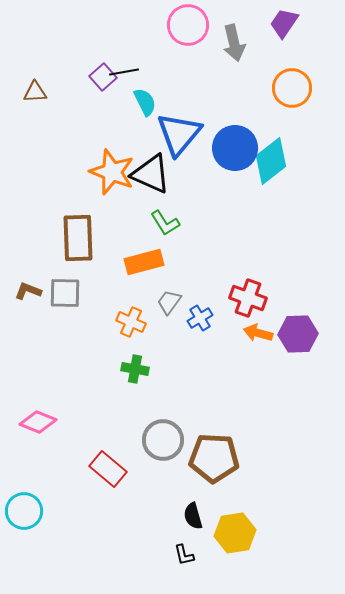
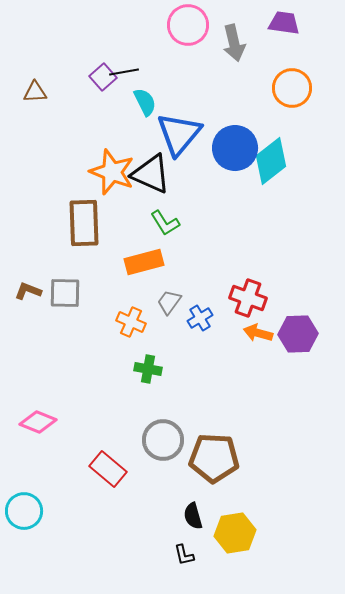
purple trapezoid: rotated 64 degrees clockwise
brown rectangle: moved 6 px right, 15 px up
green cross: moved 13 px right
